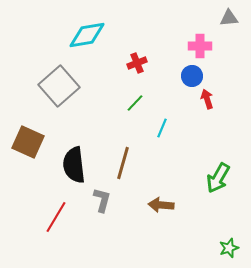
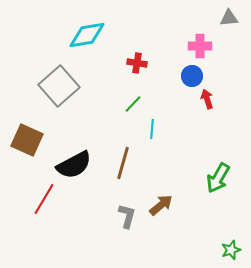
red cross: rotated 30 degrees clockwise
green line: moved 2 px left, 1 px down
cyan line: moved 10 px left, 1 px down; rotated 18 degrees counterclockwise
brown square: moved 1 px left, 2 px up
black semicircle: rotated 111 degrees counterclockwise
gray L-shape: moved 25 px right, 16 px down
brown arrow: rotated 135 degrees clockwise
red line: moved 12 px left, 18 px up
green star: moved 2 px right, 2 px down
